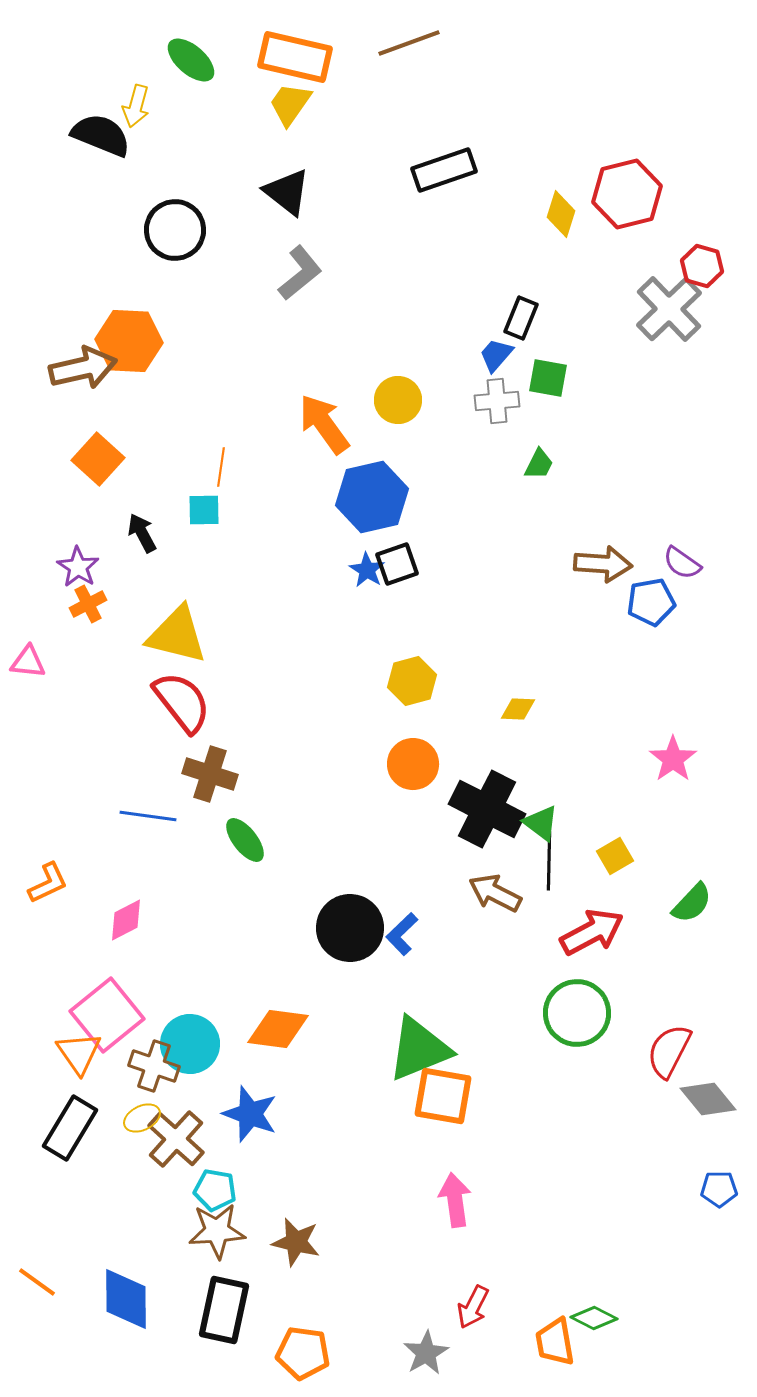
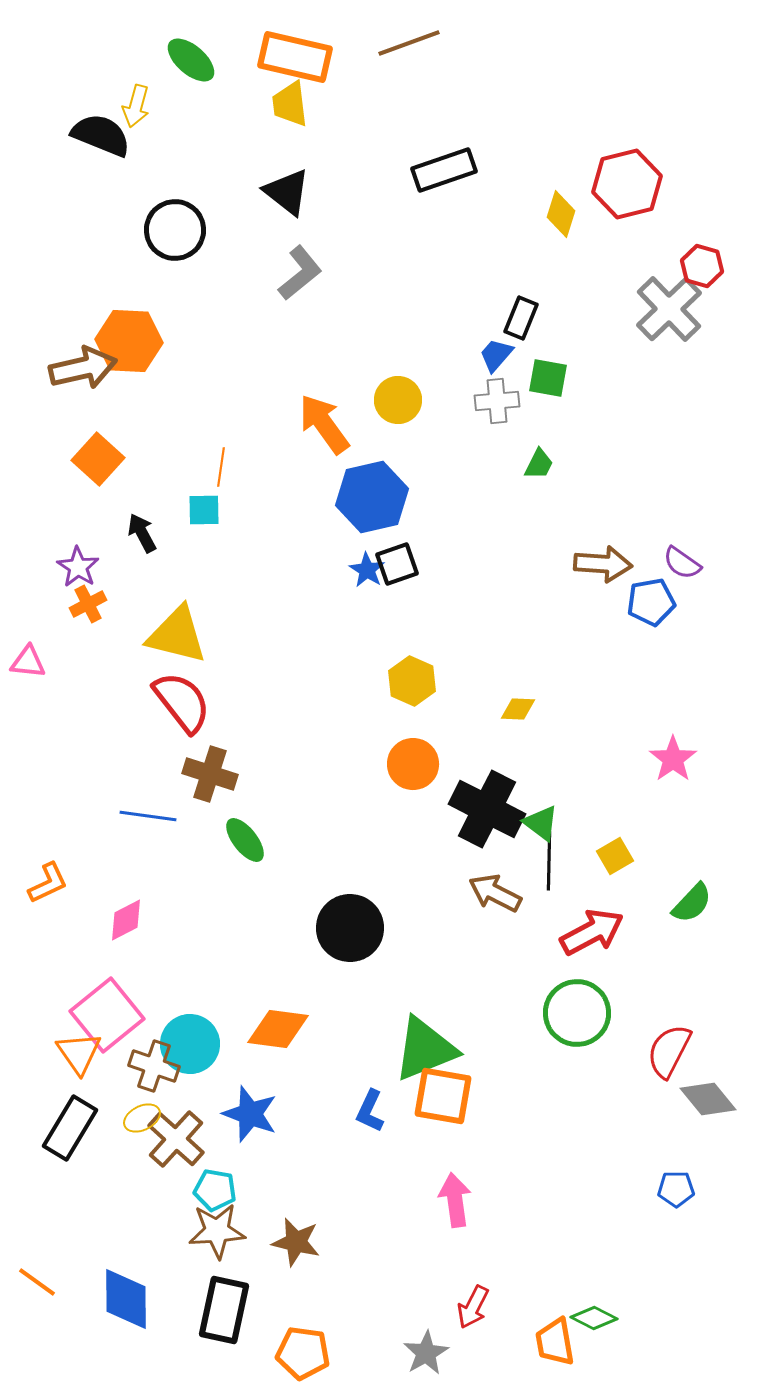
yellow trapezoid at (290, 104): rotated 42 degrees counterclockwise
red hexagon at (627, 194): moved 10 px up
yellow hexagon at (412, 681): rotated 21 degrees counterclockwise
blue L-shape at (402, 934): moved 32 px left, 177 px down; rotated 21 degrees counterclockwise
green triangle at (419, 1049): moved 6 px right
blue pentagon at (719, 1189): moved 43 px left
